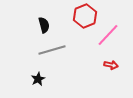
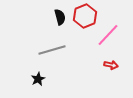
black semicircle: moved 16 px right, 8 px up
